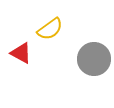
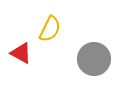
yellow semicircle: rotated 28 degrees counterclockwise
